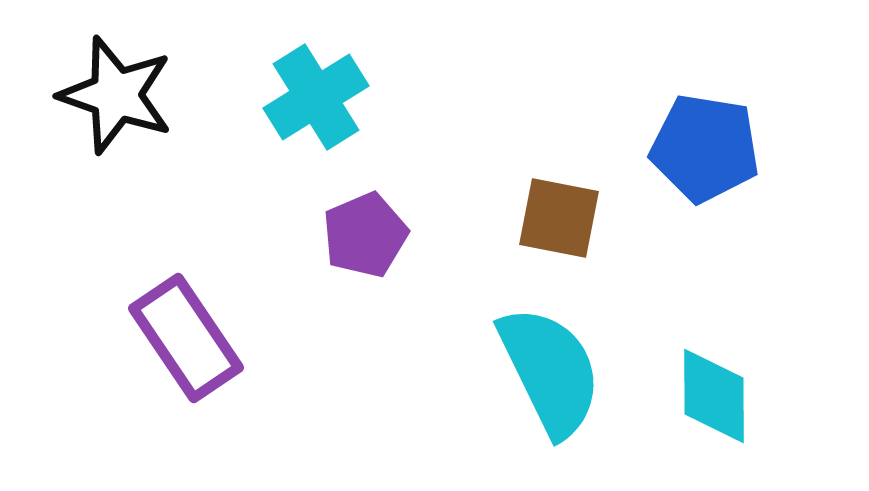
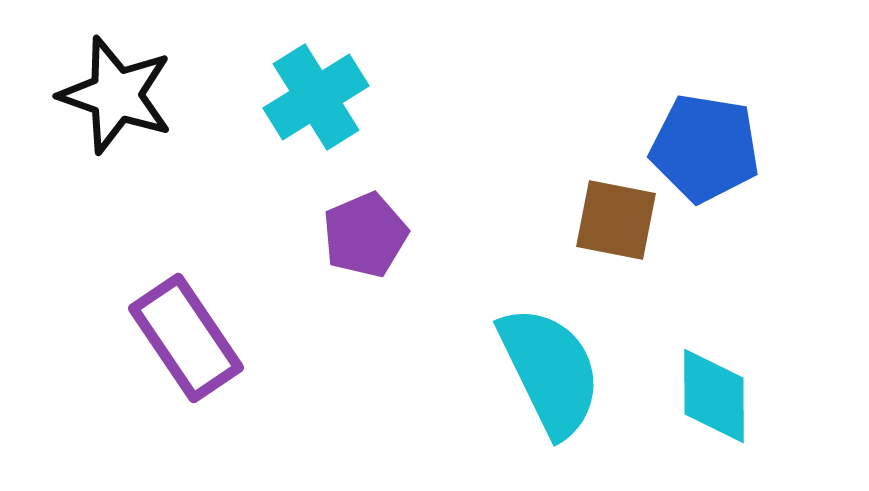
brown square: moved 57 px right, 2 px down
